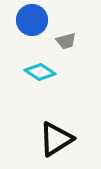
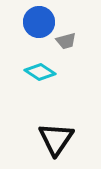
blue circle: moved 7 px right, 2 px down
black triangle: rotated 24 degrees counterclockwise
